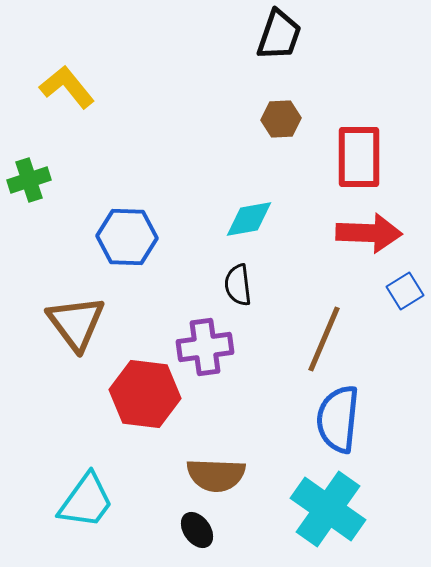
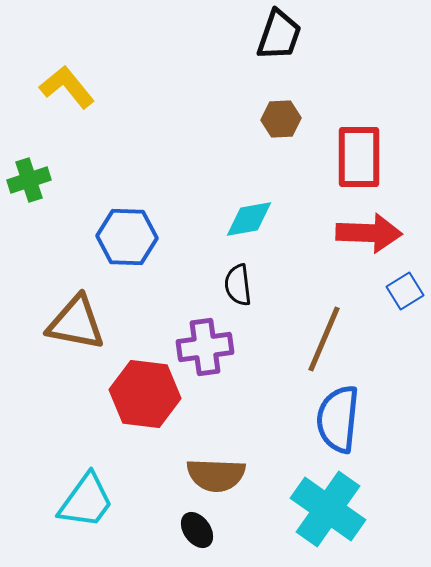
brown triangle: rotated 42 degrees counterclockwise
